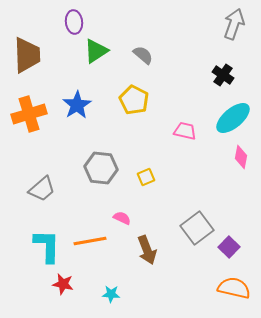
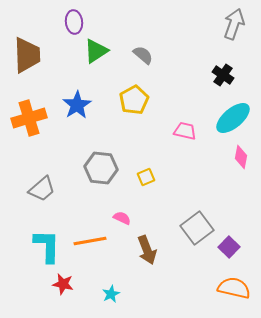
yellow pentagon: rotated 16 degrees clockwise
orange cross: moved 4 px down
cyan star: rotated 30 degrees counterclockwise
